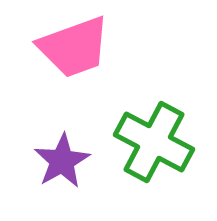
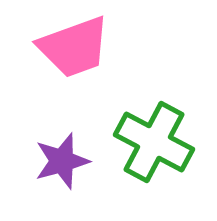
purple star: rotated 14 degrees clockwise
